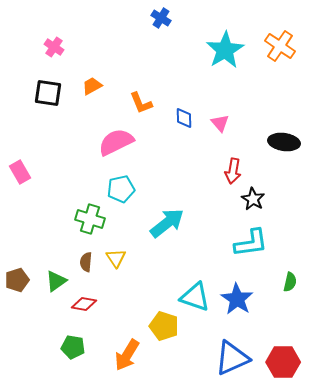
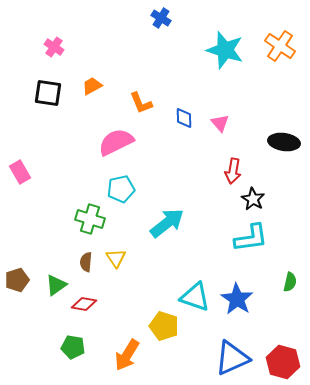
cyan star: rotated 24 degrees counterclockwise
cyan L-shape: moved 5 px up
green triangle: moved 4 px down
red hexagon: rotated 16 degrees clockwise
